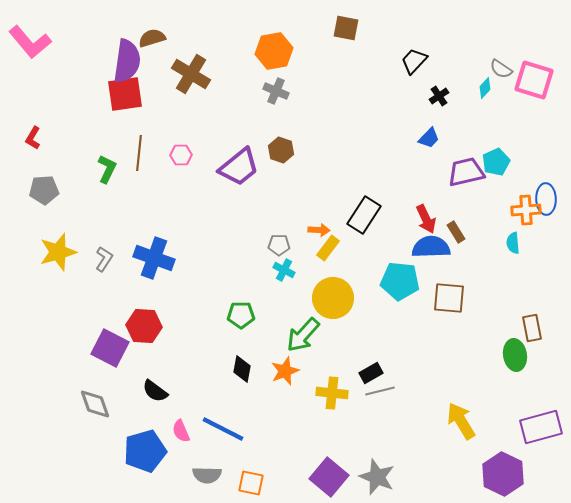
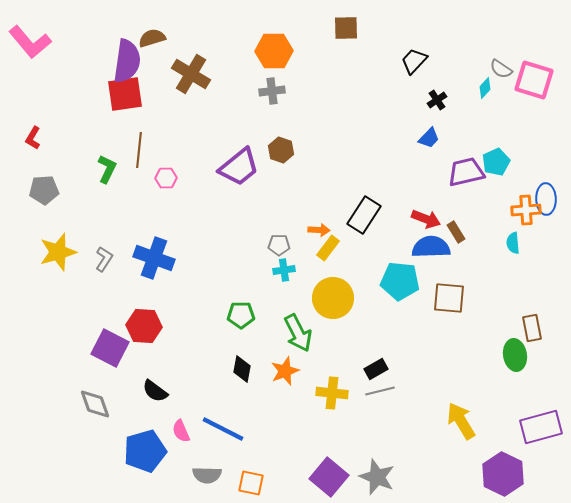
brown square at (346, 28): rotated 12 degrees counterclockwise
orange hexagon at (274, 51): rotated 9 degrees clockwise
gray cross at (276, 91): moved 4 px left; rotated 30 degrees counterclockwise
black cross at (439, 96): moved 2 px left, 4 px down
brown line at (139, 153): moved 3 px up
pink hexagon at (181, 155): moved 15 px left, 23 px down
red arrow at (426, 219): rotated 44 degrees counterclockwise
cyan cross at (284, 270): rotated 35 degrees counterclockwise
green arrow at (303, 335): moved 5 px left, 2 px up; rotated 69 degrees counterclockwise
black rectangle at (371, 373): moved 5 px right, 4 px up
